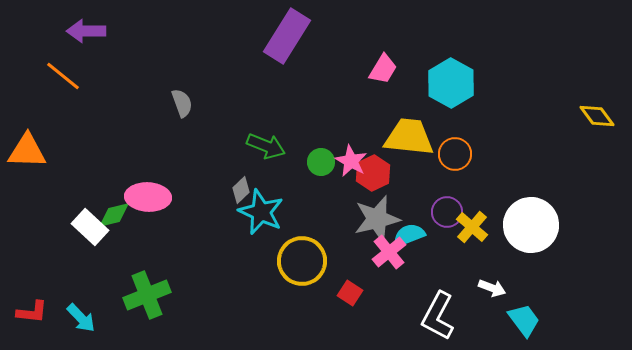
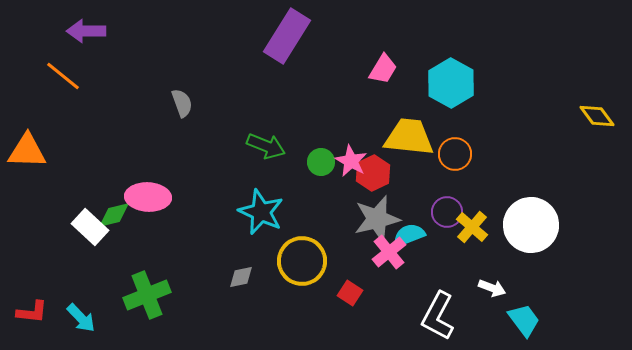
gray diamond: moved 87 px down; rotated 32 degrees clockwise
